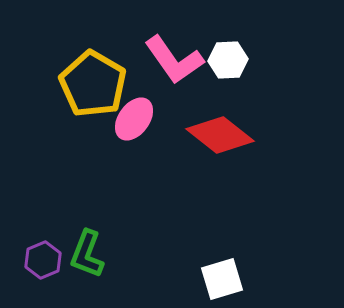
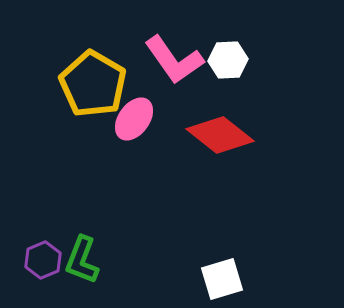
green L-shape: moved 5 px left, 6 px down
